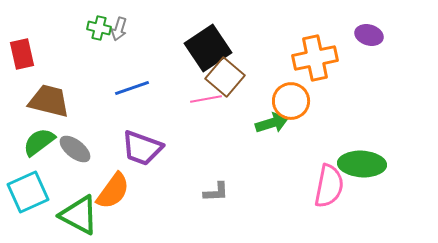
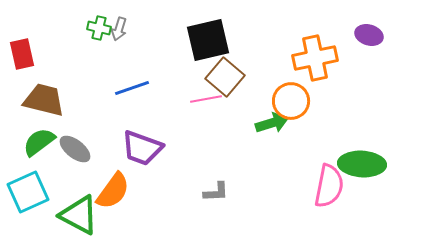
black square: moved 8 px up; rotated 21 degrees clockwise
brown trapezoid: moved 5 px left, 1 px up
